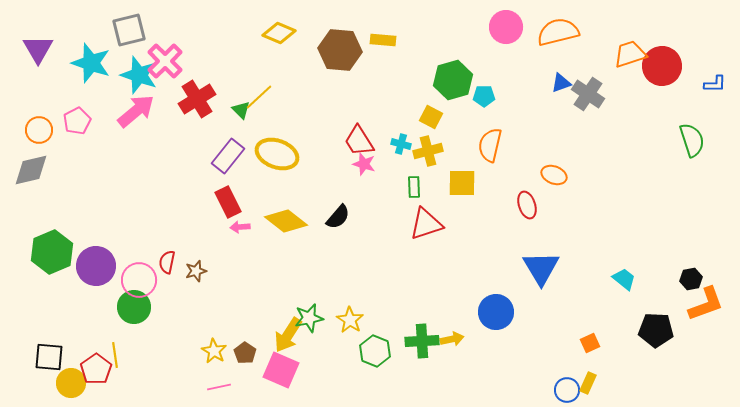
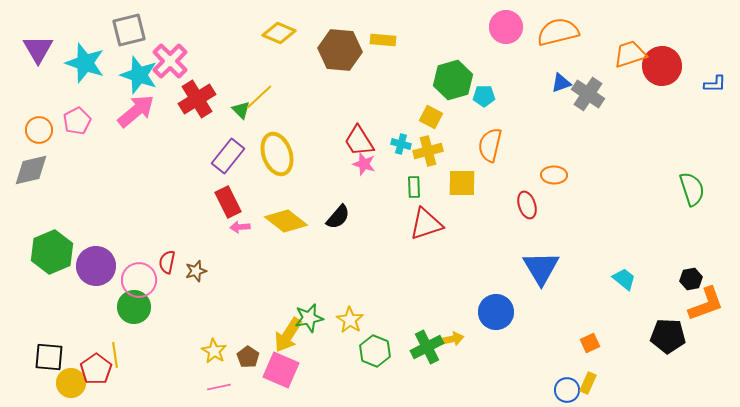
pink cross at (165, 61): moved 5 px right
cyan star at (91, 63): moved 6 px left
green semicircle at (692, 140): moved 49 px down
yellow ellipse at (277, 154): rotated 51 degrees clockwise
orange ellipse at (554, 175): rotated 20 degrees counterclockwise
black pentagon at (656, 330): moved 12 px right, 6 px down
green cross at (422, 341): moved 5 px right, 6 px down; rotated 24 degrees counterclockwise
brown pentagon at (245, 353): moved 3 px right, 4 px down
